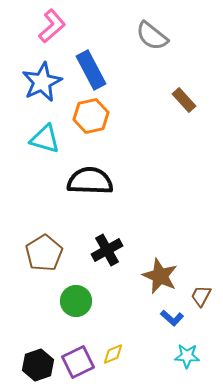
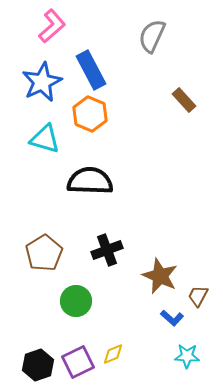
gray semicircle: rotated 76 degrees clockwise
orange hexagon: moved 1 px left, 2 px up; rotated 24 degrees counterclockwise
black cross: rotated 8 degrees clockwise
brown trapezoid: moved 3 px left
